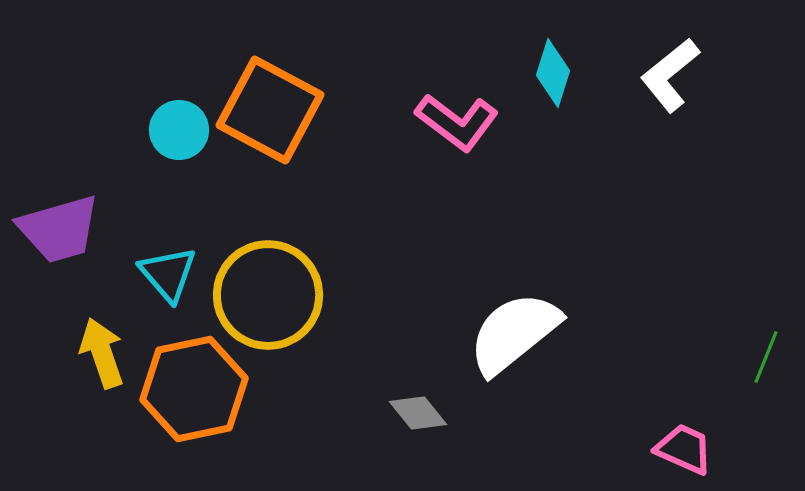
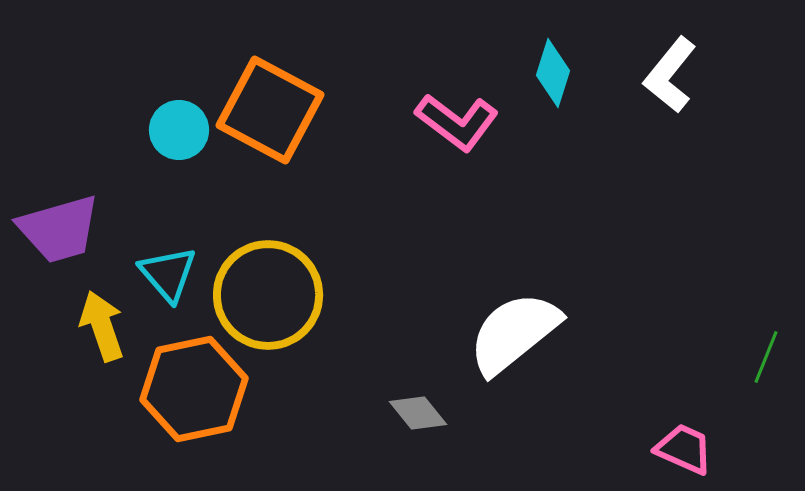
white L-shape: rotated 12 degrees counterclockwise
yellow arrow: moved 27 px up
